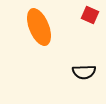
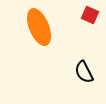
black semicircle: rotated 65 degrees clockwise
